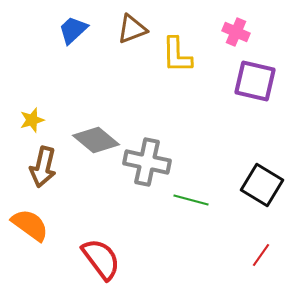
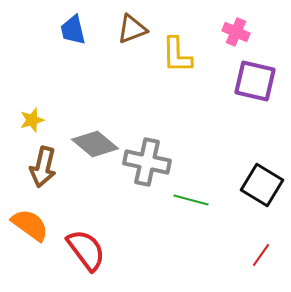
blue trapezoid: rotated 60 degrees counterclockwise
gray diamond: moved 1 px left, 4 px down
red semicircle: moved 15 px left, 9 px up
